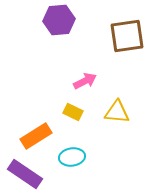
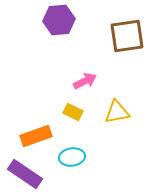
yellow triangle: rotated 16 degrees counterclockwise
orange rectangle: rotated 12 degrees clockwise
